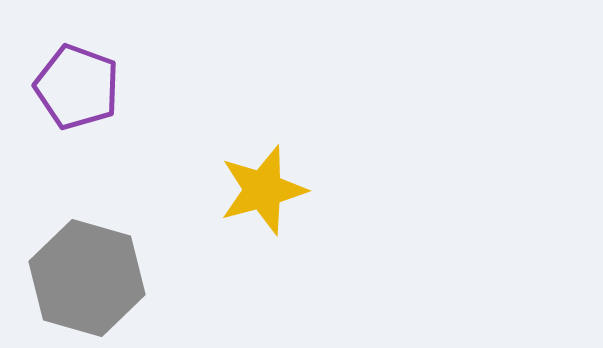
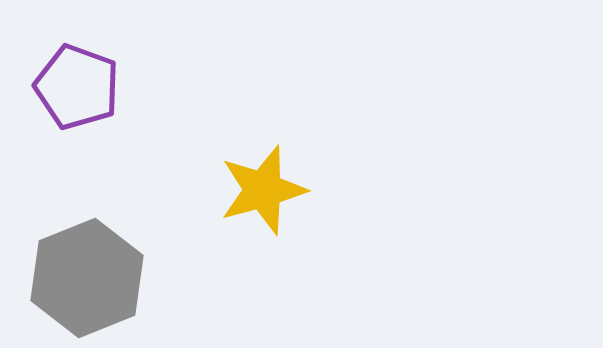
gray hexagon: rotated 22 degrees clockwise
